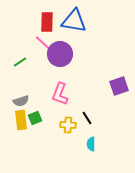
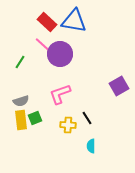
red rectangle: rotated 48 degrees counterclockwise
pink line: moved 2 px down
green line: rotated 24 degrees counterclockwise
purple square: rotated 12 degrees counterclockwise
pink L-shape: rotated 50 degrees clockwise
cyan semicircle: moved 2 px down
